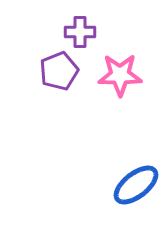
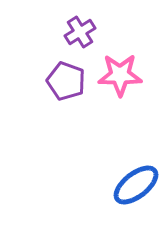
purple cross: rotated 32 degrees counterclockwise
purple pentagon: moved 7 px right, 10 px down; rotated 30 degrees counterclockwise
